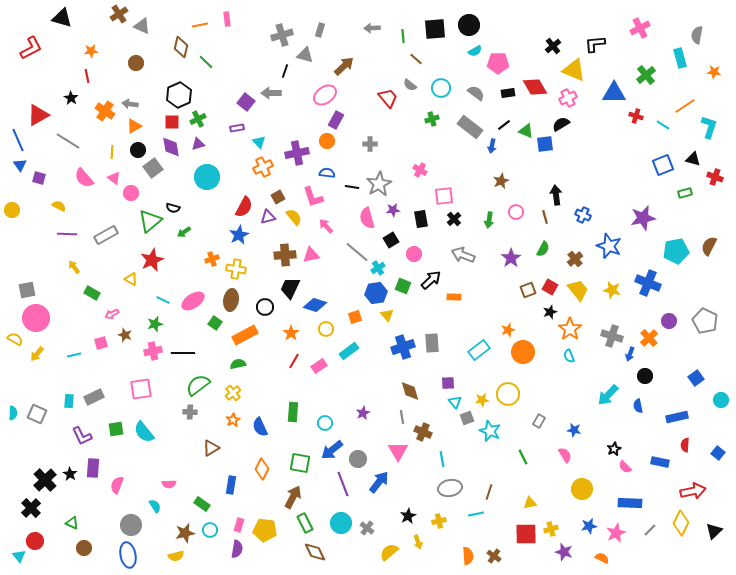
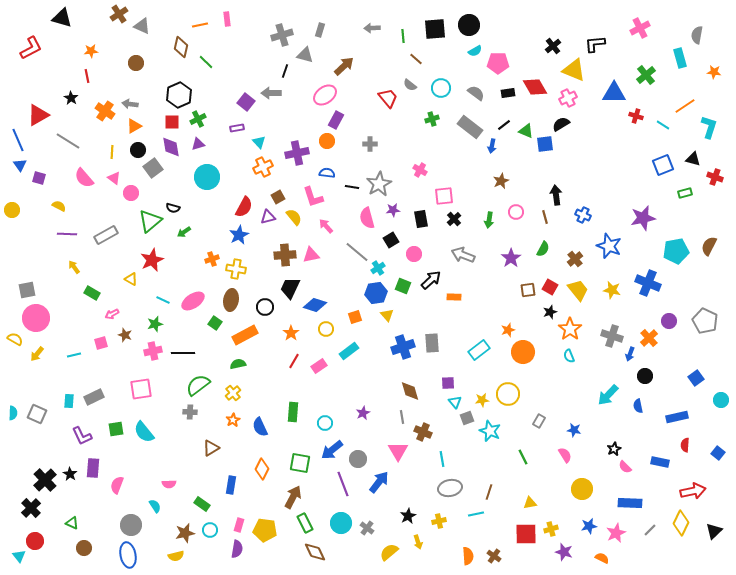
brown square at (528, 290): rotated 14 degrees clockwise
